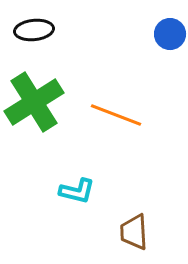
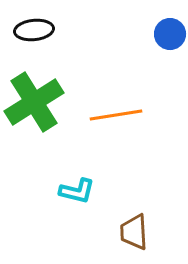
orange line: rotated 30 degrees counterclockwise
